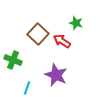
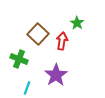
green star: moved 1 px right; rotated 16 degrees clockwise
red arrow: rotated 66 degrees clockwise
green cross: moved 6 px right, 1 px up
purple star: rotated 15 degrees clockwise
